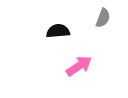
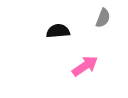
pink arrow: moved 6 px right
